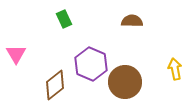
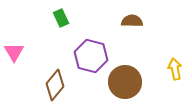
green rectangle: moved 3 px left, 1 px up
pink triangle: moved 2 px left, 2 px up
purple hexagon: moved 8 px up; rotated 8 degrees counterclockwise
brown diamond: rotated 12 degrees counterclockwise
